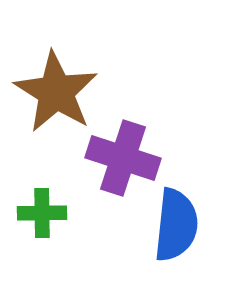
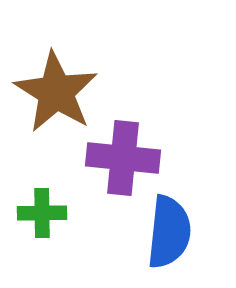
purple cross: rotated 12 degrees counterclockwise
blue semicircle: moved 7 px left, 7 px down
